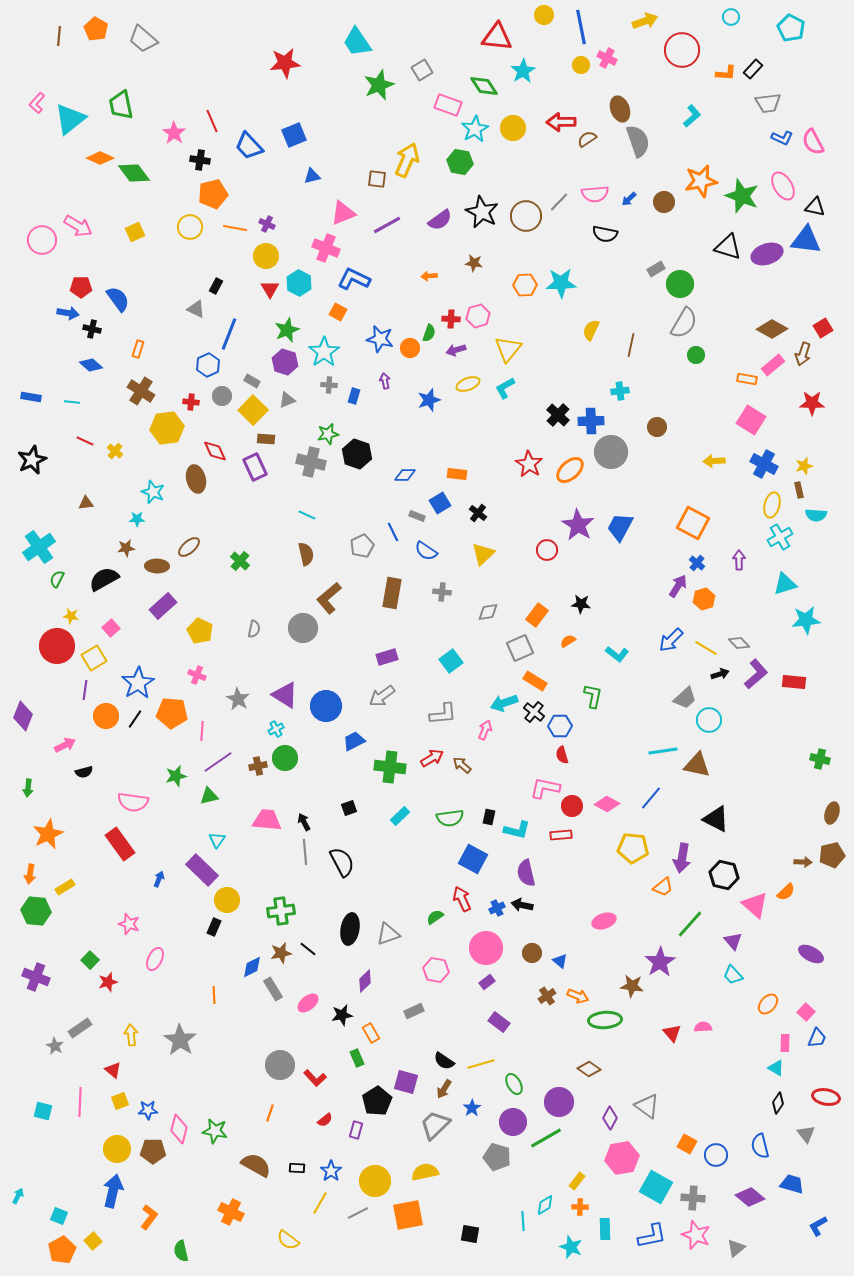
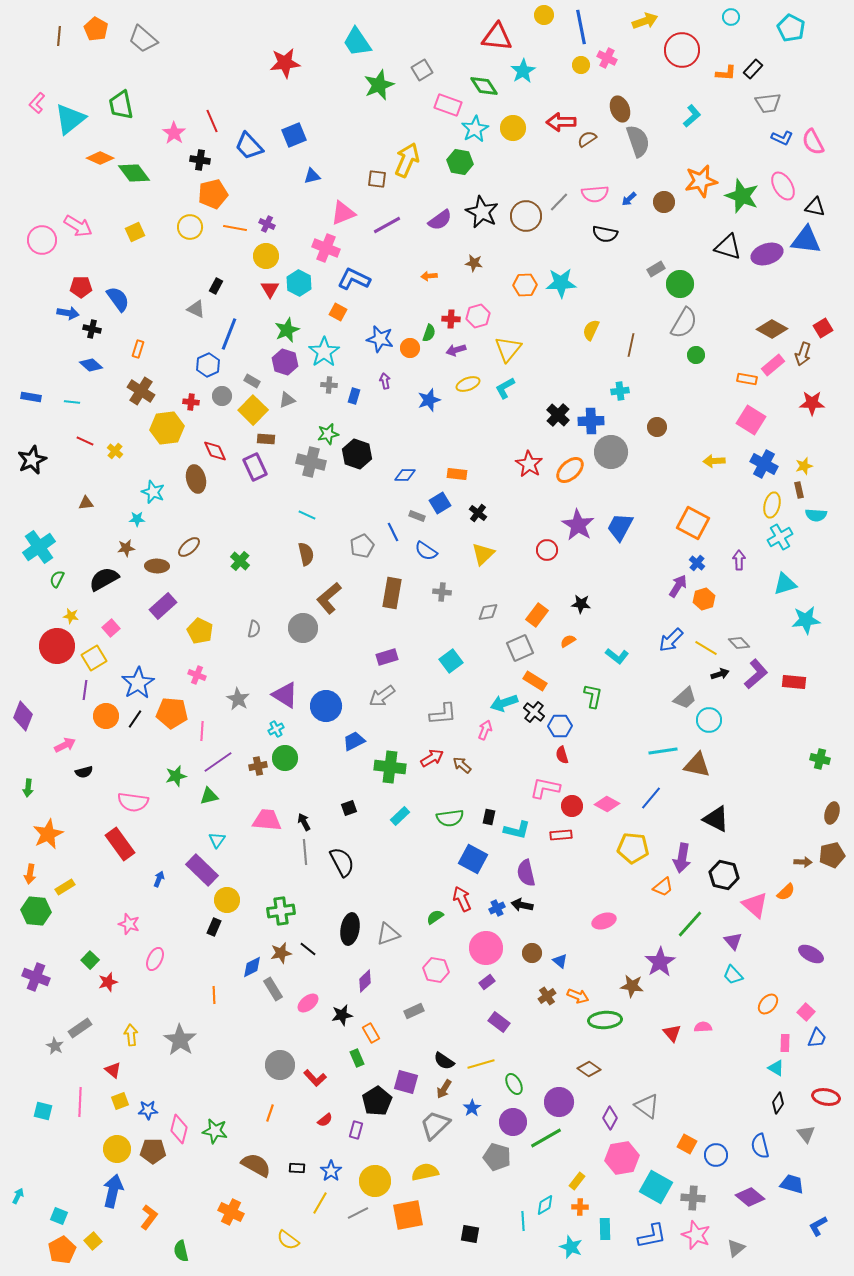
cyan L-shape at (617, 654): moved 2 px down
